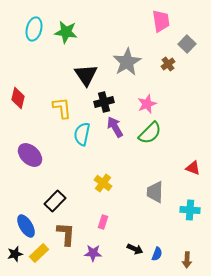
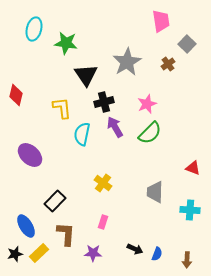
green star: moved 11 px down
red diamond: moved 2 px left, 3 px up
